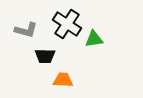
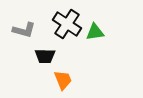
gray L-shape: moved 2 px left
green triangle: moved 1 px right, 7 px up
orange trapezoid: rotated 65 degrees clockwise
